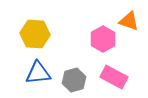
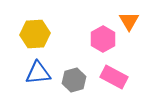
orange triangle: rotated 40 degrees clockwise
yellow hexagon: rotated 8 degrees counterclockwise
